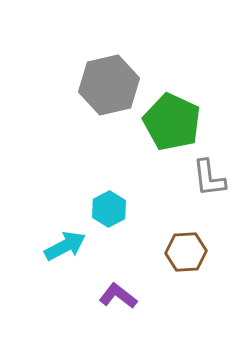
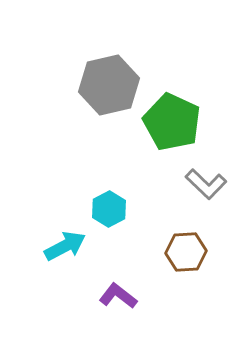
gray L-shape: moved 3 px left, 6 px down; rotated 39 degrees counterclockwise
